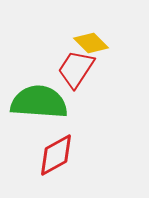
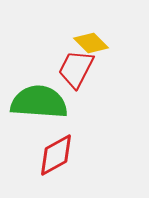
red trapezoid: rotated 6 degrees counterclockwise
